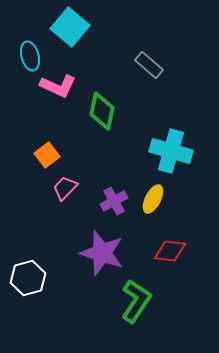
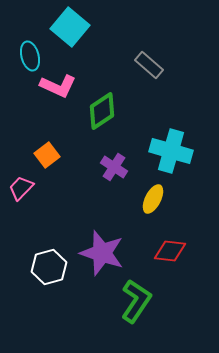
green diamond: rotated 45 degrees clockwise
pink trapezoid: moved 44 px left
purple cross: moved 34 px up; rotated 28 degrees counterclockwise
white hexagon: moved 21 px right, 11 px up
